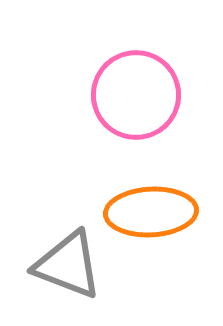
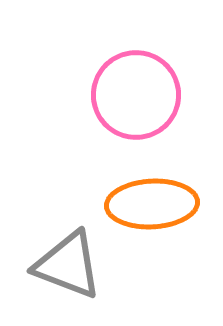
orange ellipse: moved 1 px right, 8 px up
